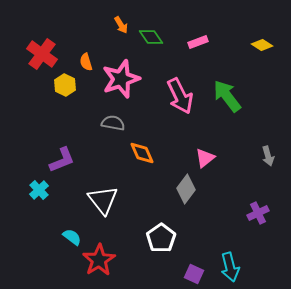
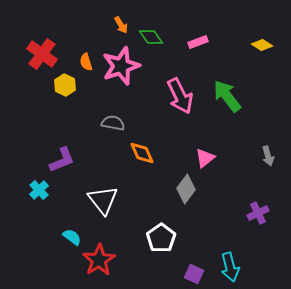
pink star: moved 13 px up
